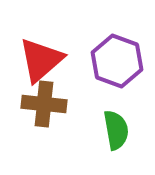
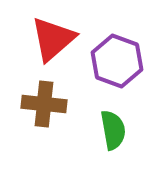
red triangle: moved 12 px right, 21 px up
green semicircle: moved 3 px left
